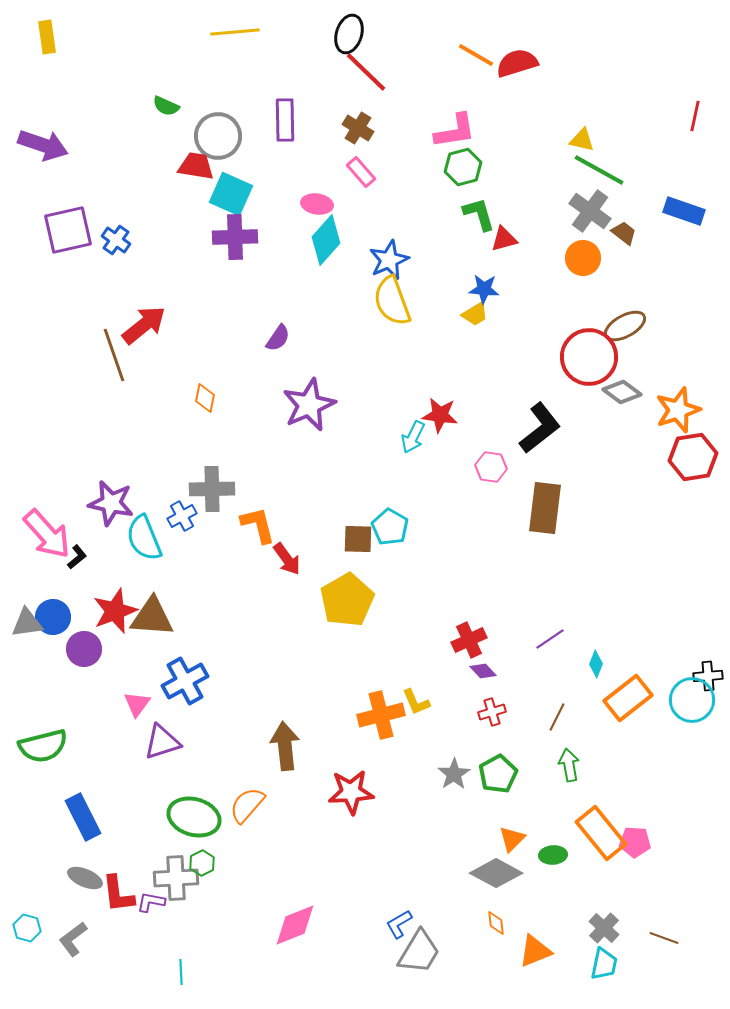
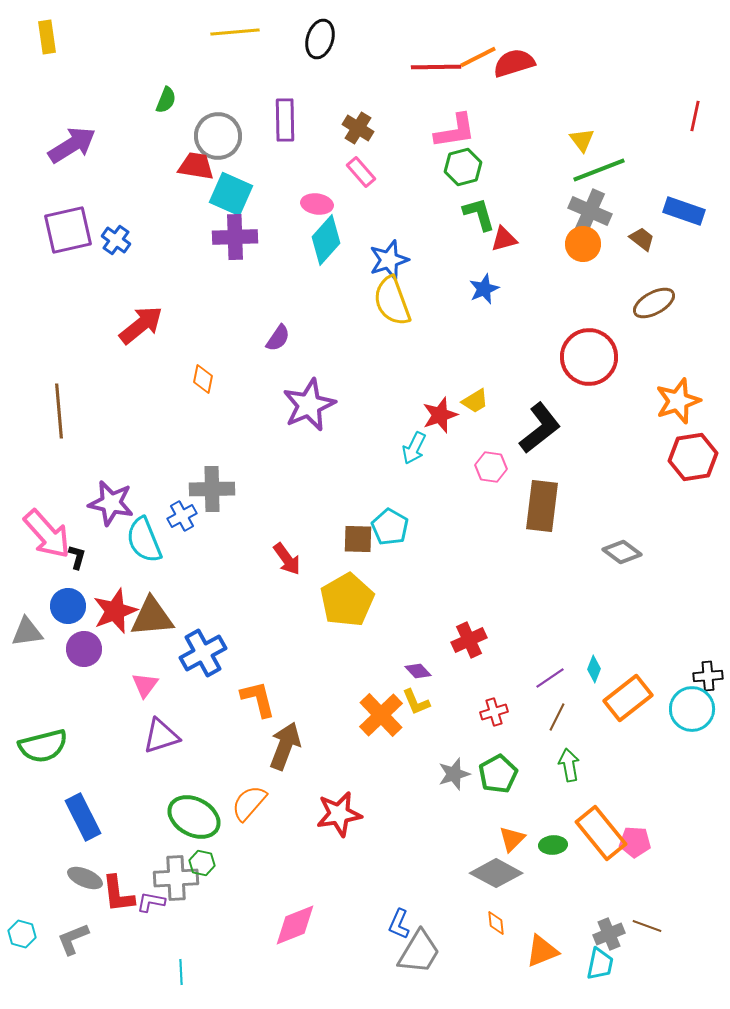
black ellipse at (349, 34): moved 29 px left, 5 px down
orange line at (476, 55): moved 2 px right, 2 px down; rotated 57 degrees counterclockwise
red semicircle at (517, 63): moved 3 px left
red line at (366, 72): moved 70 px right, 5 px up; rotated 45 degrees counterclockwise
green semicircle at (166, 106): moved 6 px up; rotated 92 degrees counterclockwise
yellow triangle at (582, 140): rotated 40 degrees clockwise
purple arrow at (43, 145): moved 29 px right; rotated 51 degrees counterclockwise
green line at (599, 170): rotated 50 degrees counterclockwise
gray cross at (590, 211): rotated 12 degrees counterclockwise
brown trapezoid at (624, 233): moved 18 px right, 6 px down
orange circle at (583, 258): moved 14 px up
blue star at (389, 260): rotated 6 degrees clockwise
blue star at (484, 289): rotated 28 degrees counterclockwise
yellow trapezoid at (475, 314): moved 87 px down
red arrow at (144, 325): moved 3 px left
brown ellipse at (625, 326): moved 29 px right, 23 px up
brown line at (114, 355): moved 55 px left, 56 px down; rotated 14 degrees clockwise
gray diamond at (622, 392): moved 160 px down
orange diamond at (205, 398): moved 2 px left, 19 px up
orange star at (678, 410): moved 9 px up
red star at (440, 415): rotated 27 degrees counterclockwise
cyan arrow at (413, 437): moved 1 px right, 11 px down
brown rectangle at (545, 508): moved 3 px left, 2 px up
orange L-shape at (258, 525): moved 174 px down
cyan semicircle at (144, 538): moved 2 px down
black L-shape at (77, 557): rotated 35 degrees counterclockwise
blue circle at (53, 617): moved 15 px right, 11 px up
brown triangle at (152, 617): rotated 9 degrees counterclockwise
gray triangle at (27, 623): moved 9 px down
purple line at (550, 639): moved 39 px down
cyan diamond at (596, 664): moved 2 px left, 5 px down
purple diamond at (483, 671): moved 65 px left
blue cross at (185, 681): moved 18 px right, 28 px up
cyan circle at (692, 700): moved 9 px down
pink triangle at (137, 704): moved 8 px right, 19 px up
red cross at (492, 712): moved 2 px right
orange cross at (381, 715): rotated 30 degrees counterclockwise
purple triangle at (162, 742): moved 1 px left, 6 px up
brown arrow at (285, 746): rotated 27 degrees clockwise
gray star at (454, 774): rotated 16 degrees clockwise
red star at (351, 792): moved 12 px left, 22 px down; rotated 6 degrees counterclockwise
orange semicircle at (247, 805): moved 2 px right, 2 px up
green ellipse at (194, 817): rotated 12 degrees clockwise
green ellipse at (553, 855): moved 10 px up
green hexagon at (202, 863): rotated 20 degrees counterclockwise
blue L-shape at (399, 924): rotated 36 degrees counterclockwise
cyan hexagon at (27, 928): moved 5 px left, 6 px down
gray cross at (604, 928): moved 5 px right, 6 px down; rotated 24 degrees clockwise
brown line at (664, 938): moved 17 px left, 12 px up
gray L-shape at (73, 939): rotated 15 degrees clockwise
orange triangle at (535, 951): moved 7 px right
cyan trapezoid at (604, 964): moved 4 px left
